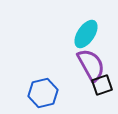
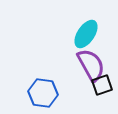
blue hexagon: rotated 20 degrees clockwise
